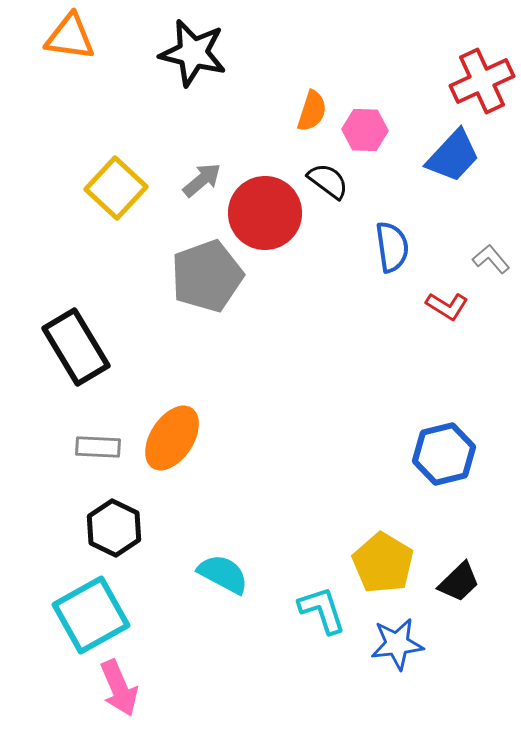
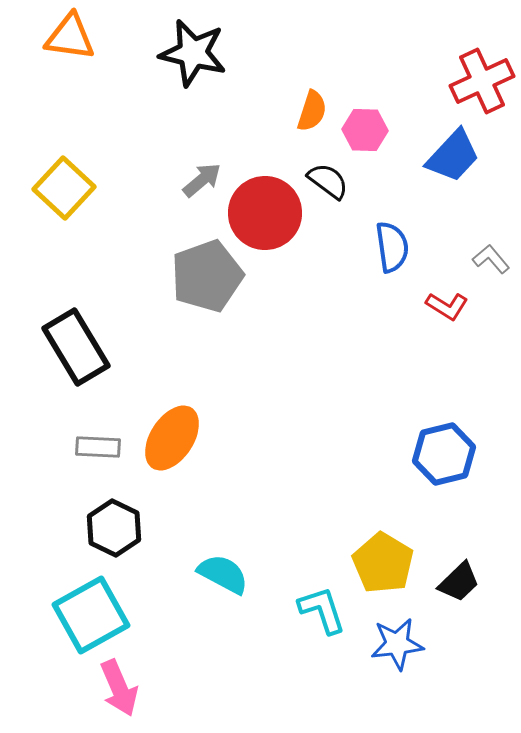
yellow square: moved 52 px left
